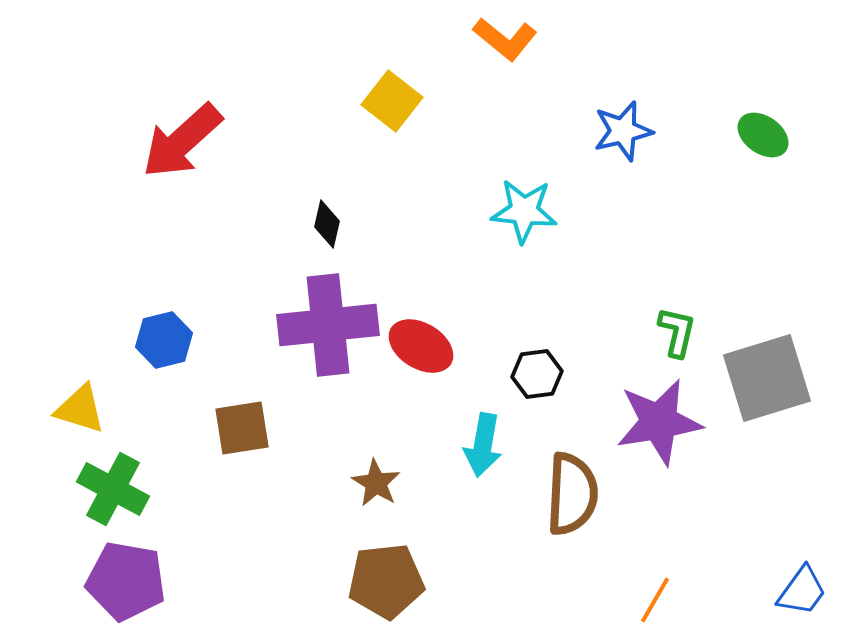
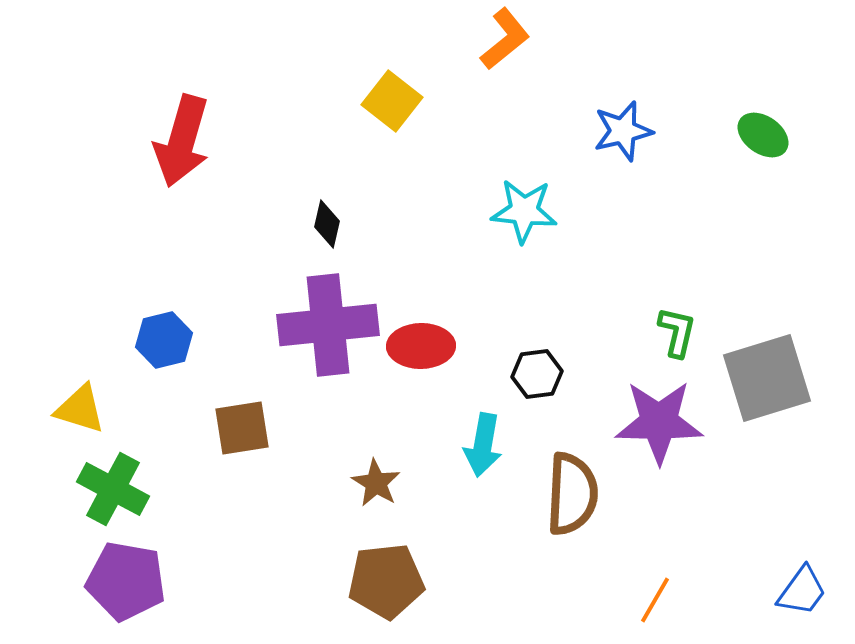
orange L-shape: rotated 78 degrees counterclockwise
red arrow: rotated 32 degrees counterclockwise
red ellipse: rotated 32 degrees counterclockwise
purple star: rotated 10 degrees clockwise
